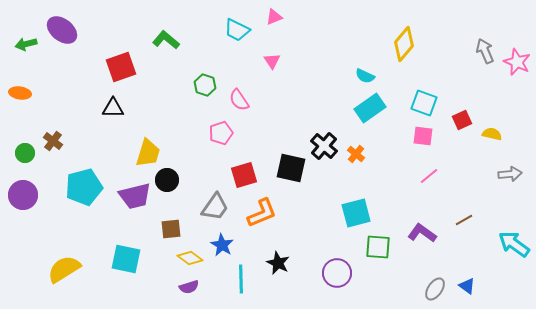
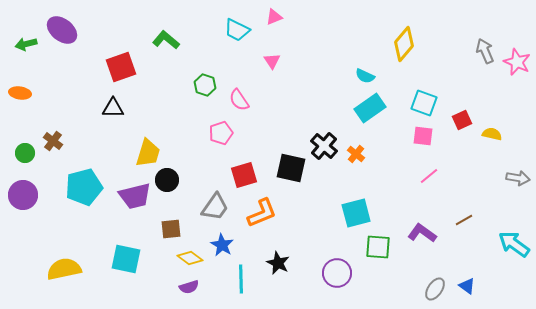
gray arrow at (510, 174): moved 8 px right, 4 px down; rotated 15 degrees clockwise
yellow semicircle at (64, 269): rotated 20 degrees clockwise
